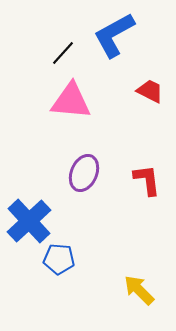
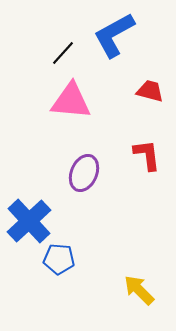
red trapezoid: rotated 12 degrees counterclockwise
red L-shape: moved 25 px up
